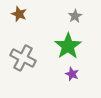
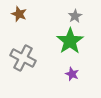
green star: moved 2 px right, 5 px up
